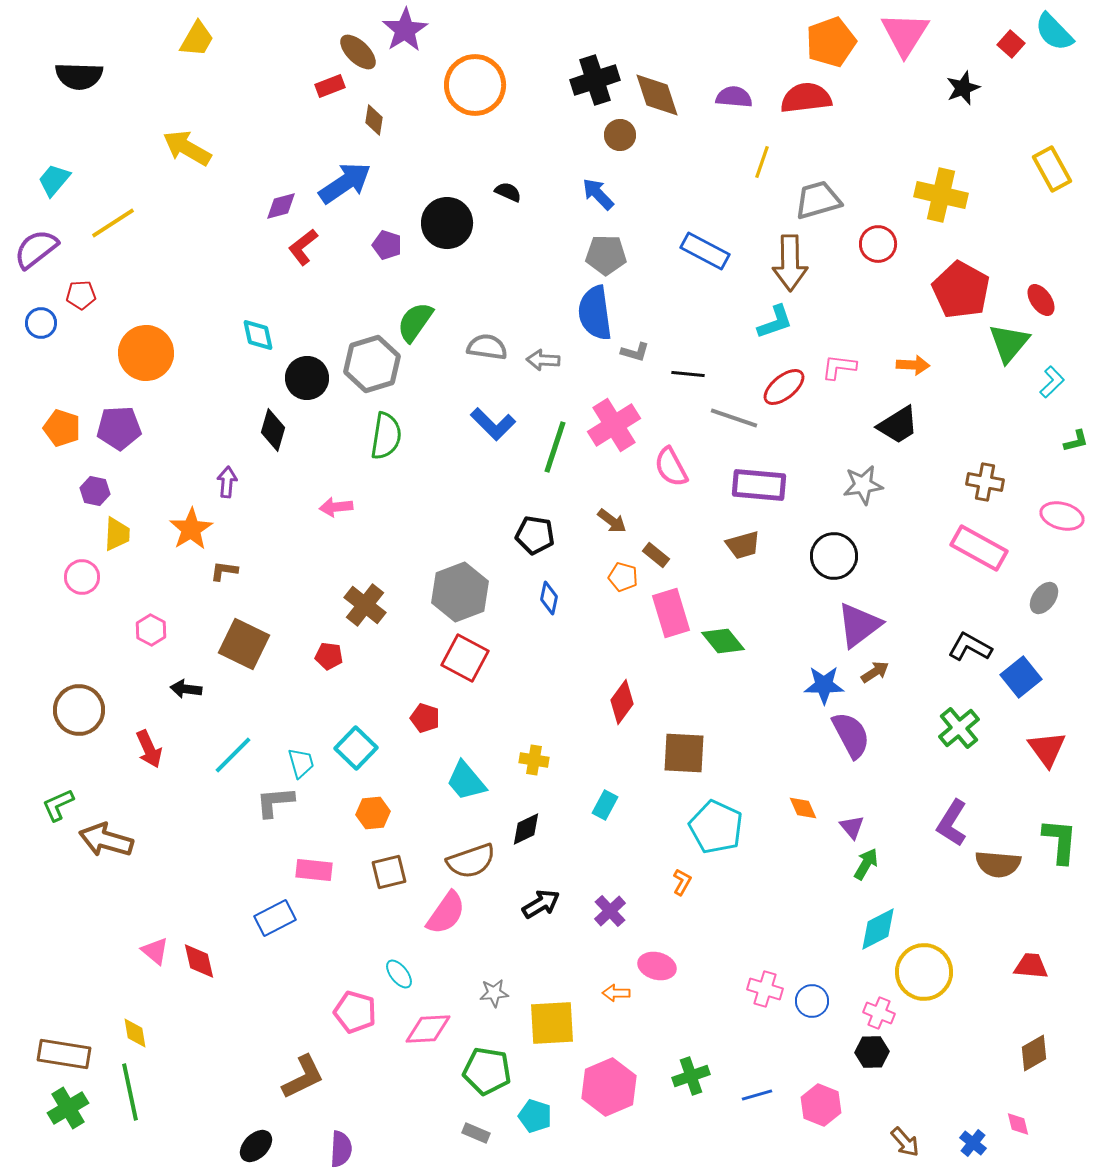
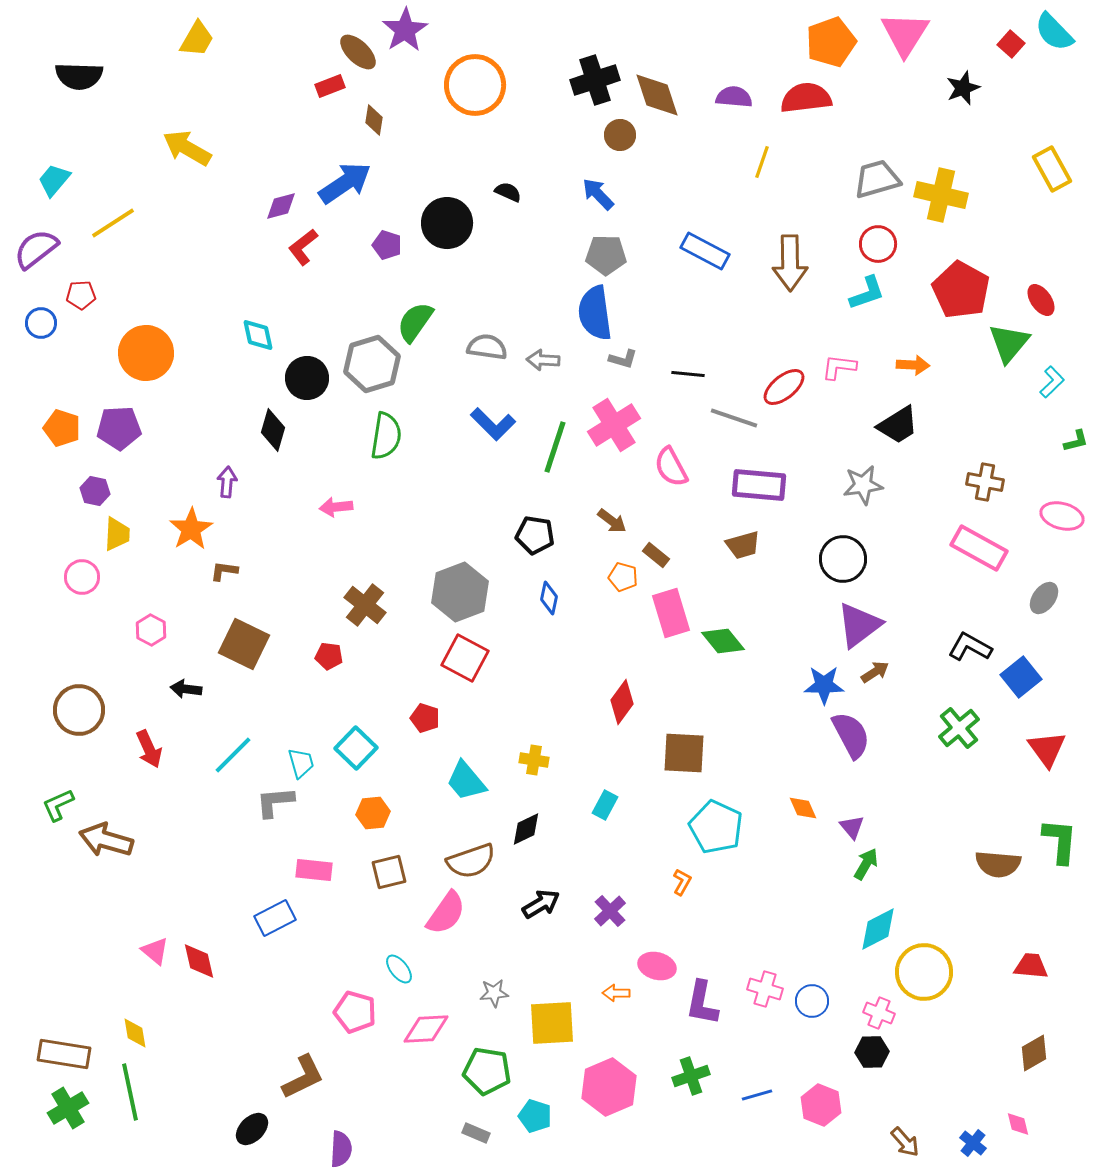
gray trapezoid at (818, 200): moved 59 px right, 21 px up
cyan L-shape at (775, 322): moved 92 px right, 29 px up
gray L-shape at (635, 352): moved 12 px left, 7 px down
black circle at (834, 556): moved 9 px right, 3 px down
purple L-shape at (952, 823): moved 250 px left, 180 px down; rotated 21 degrees counterclockwise
cyan ellipse at (399, 974): moved 5 px up
pink diamond at (428, 1029): moved 2 px left
black ellipse at (256, 1146): moved 4 px left, 17 px up
